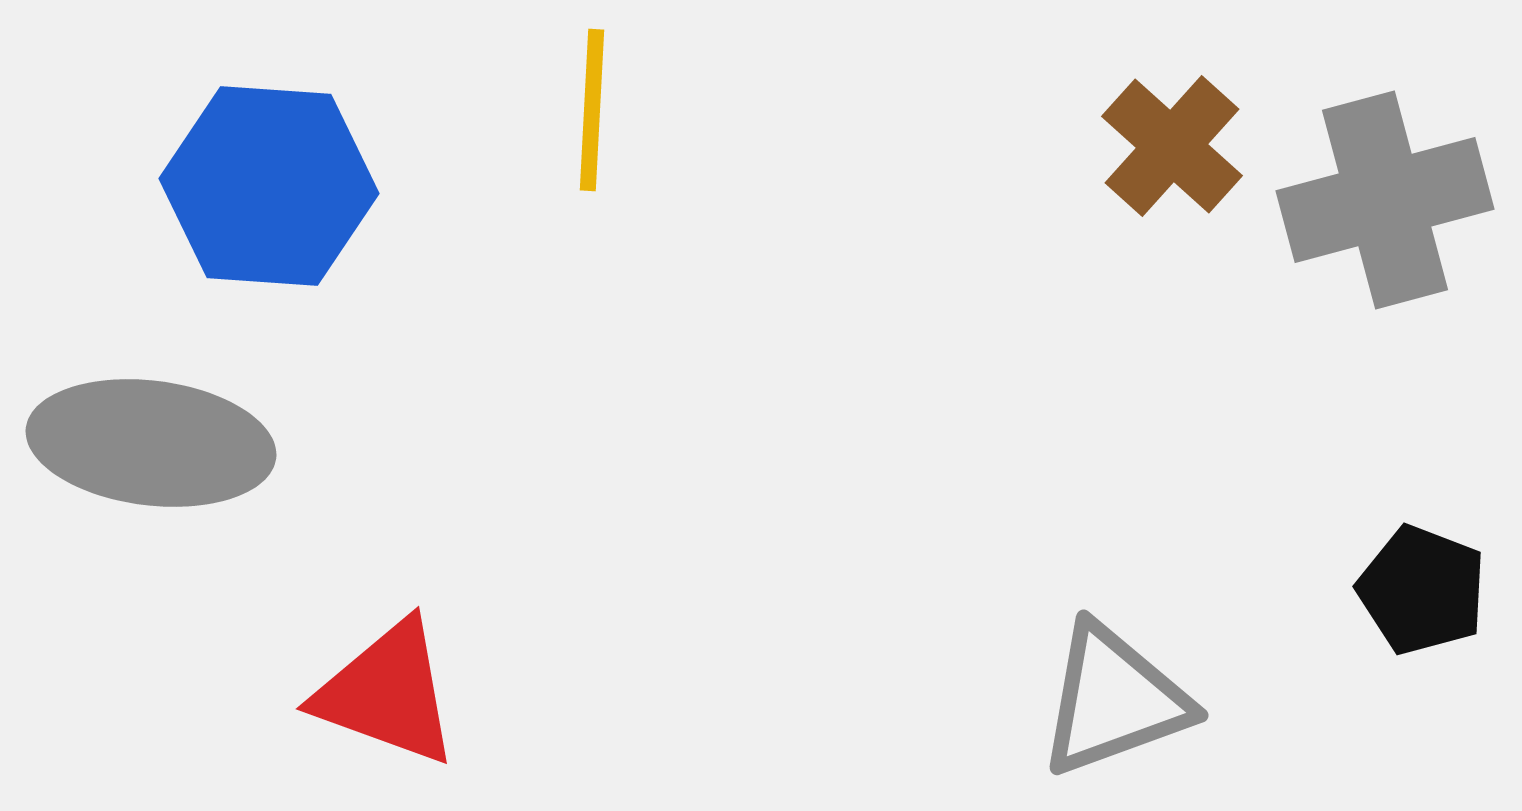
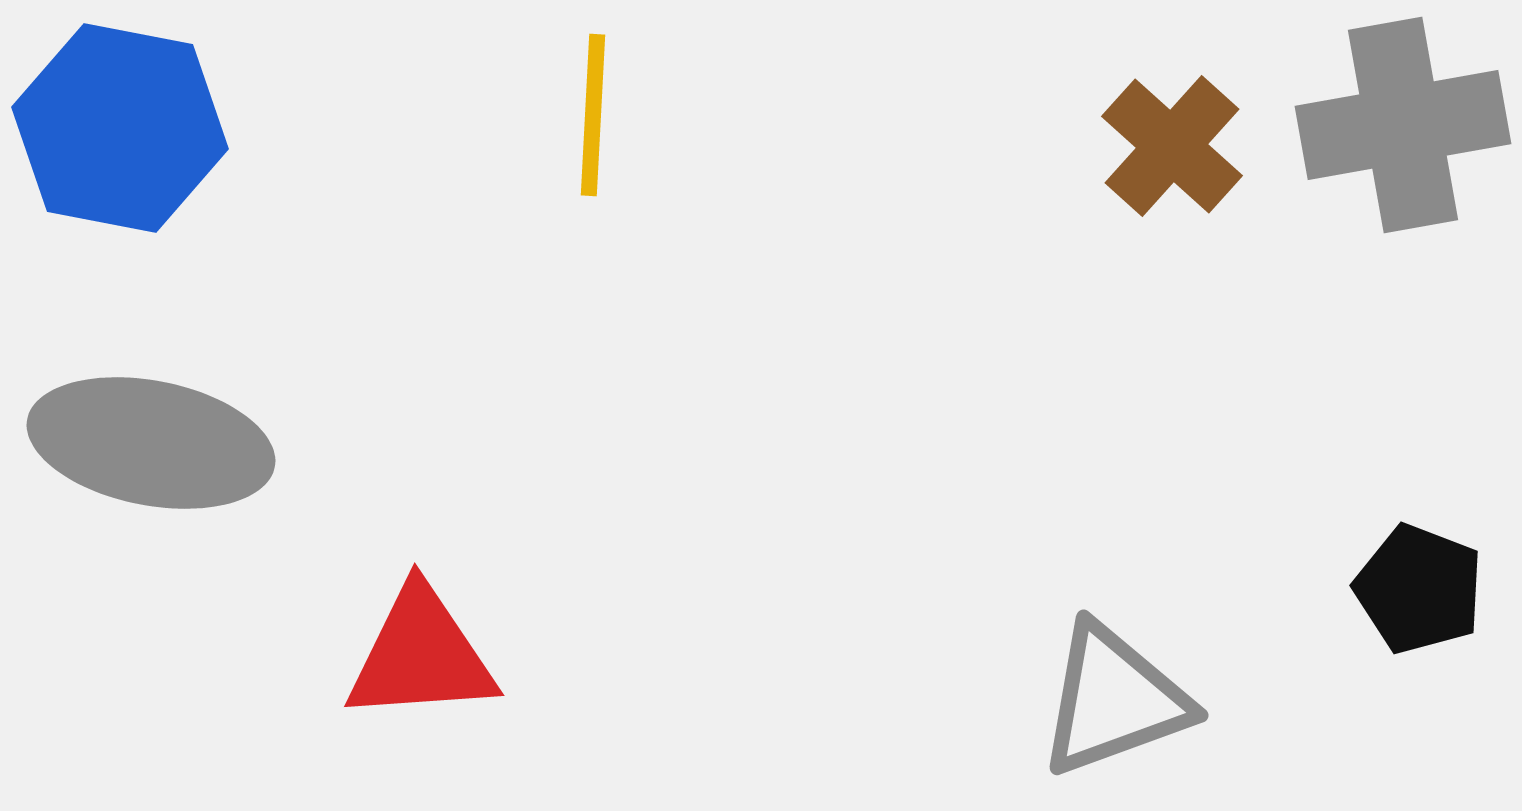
yellow line: moved 1 px right, 5 px down
blue hexagon: moved 149 px left, 58 px up; rotated 7 degrees clockwise
gray cross: moved 18 px right, 75 px up; rotated 5 degrees clockwise
gray ellipse: rotated 4 degrees clockwise
black pentagon: moved 3 px left, 1 px up
red triangle: moved 34 px right, 38 px up; rotated 24 degrees counterclockwise
